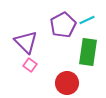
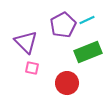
green rectangle: rotated 60 degrees clockwise
pink square: moved 2 px right, 3 px down; rotated 24 degrees counterclockwise
